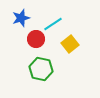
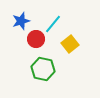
blue star: moved 3 px down
cyan line: rotated 18 degrees counterclockwise
green hexagon: moved 2 px right
